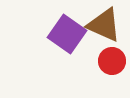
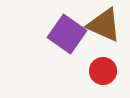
red circle: moved 9 px left, 10 px down
